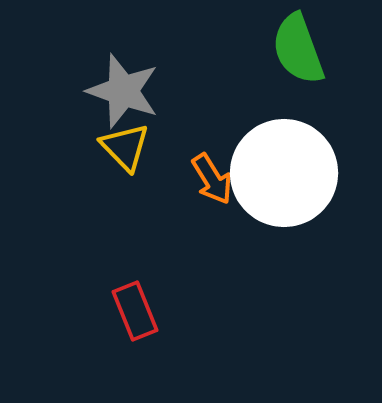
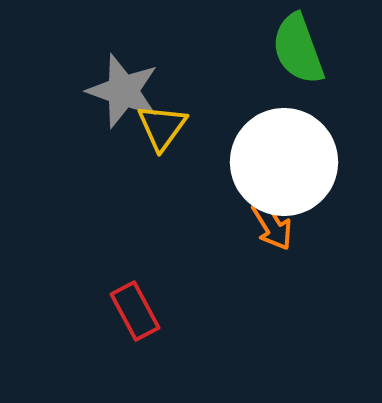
yellow triangle: moved 37 px right, 20 px up; rotated 20 degrees clockwise
white circle: moved 11 px up
orange arrow: moved 60 px right, 46 px down
red rectangle: rotated 6 degrees counterclockwise
